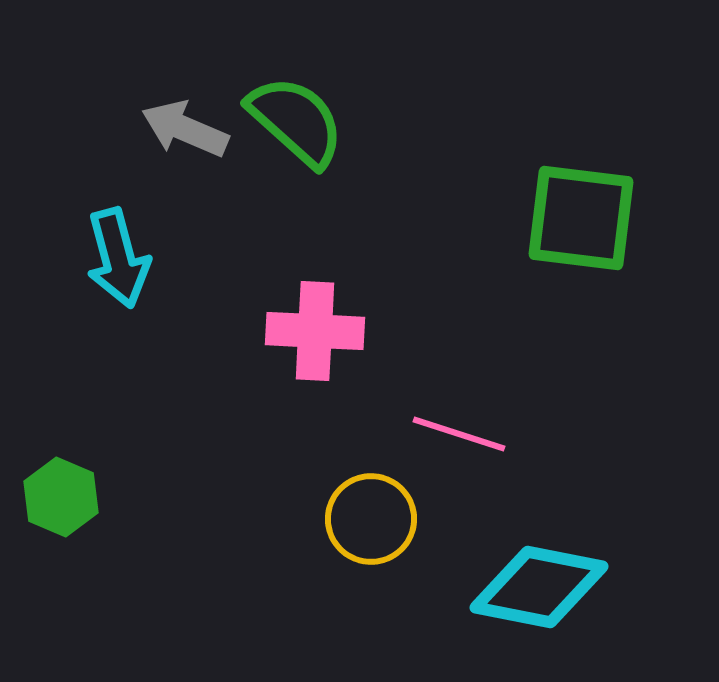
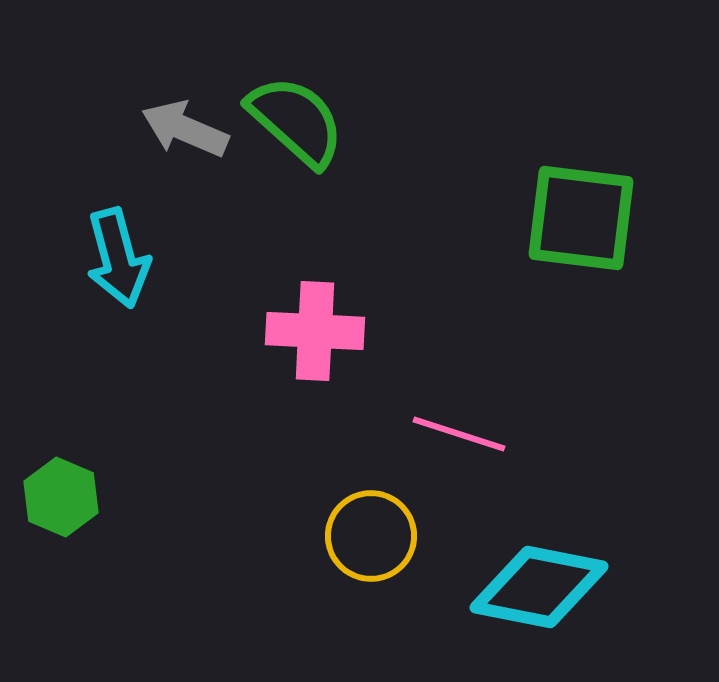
yellow circle: moved 17 px down
